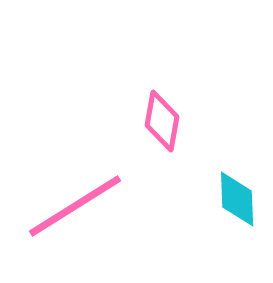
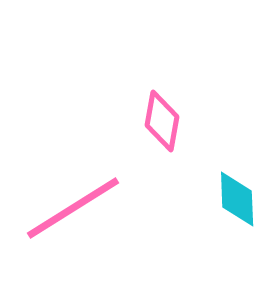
pink line: moved 2 px left, 2 px down
